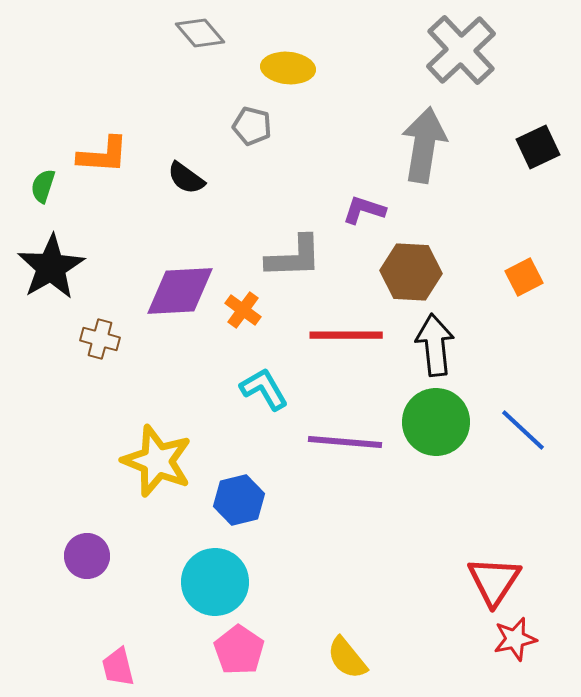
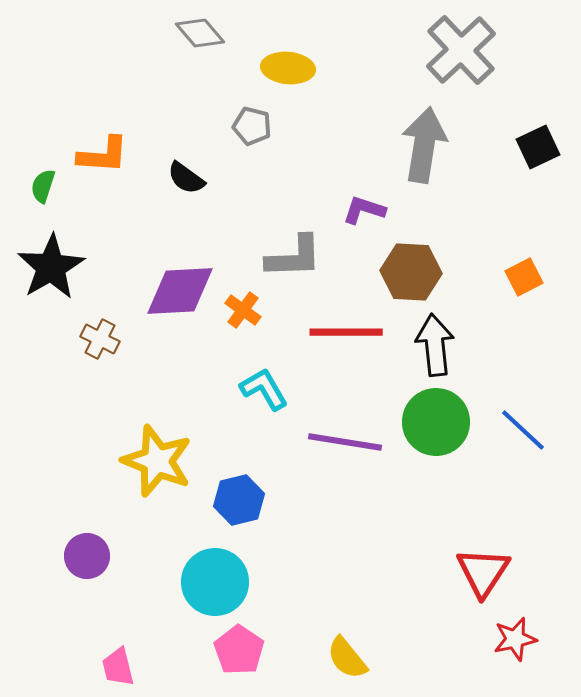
red line: moved 3 px up
brown cross: rotated 12 degrees clockwise
purple line: rotated 4 degrees clockwise
red triangle: moved 11 px left, 9 px up
